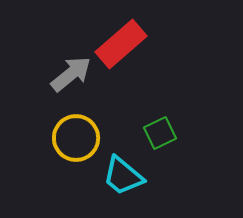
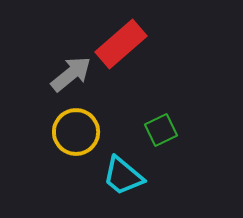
green square: moved 1 px right, 3 px up
yellow circle: moved 6 px up
